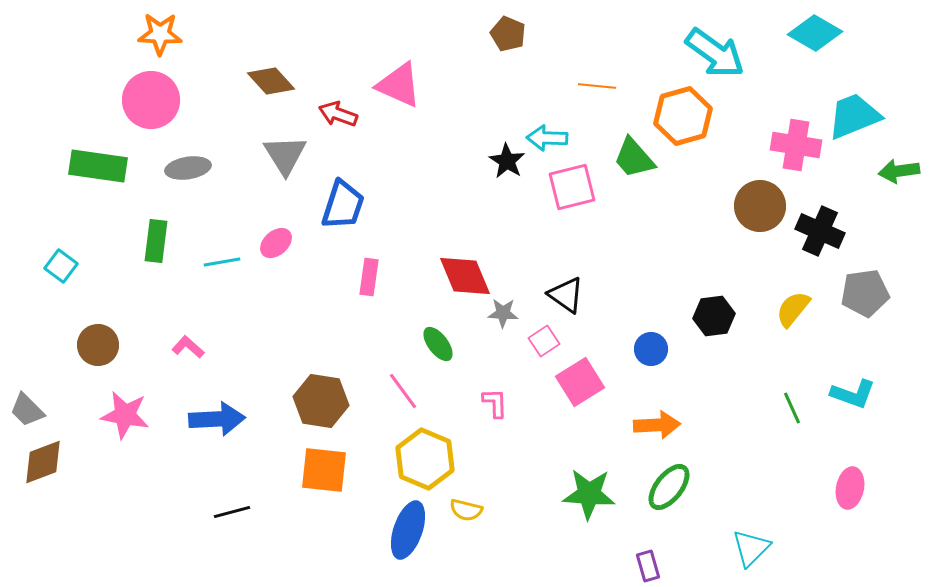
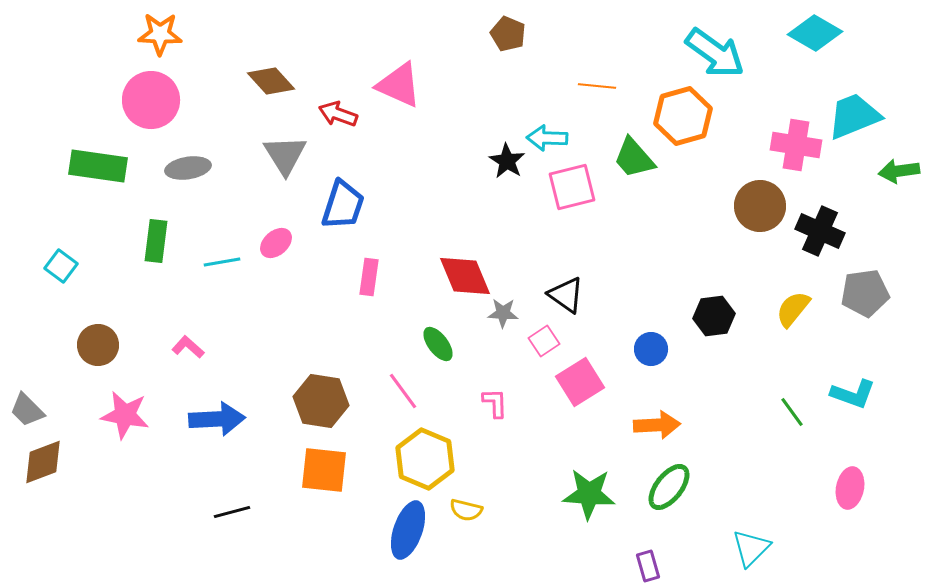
green line at (792, 408): moved 4 px down; rotated 12 degrees counterclockwise
